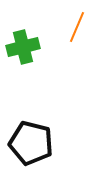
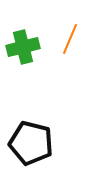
orange line: moved 7 px left, 12 px down
